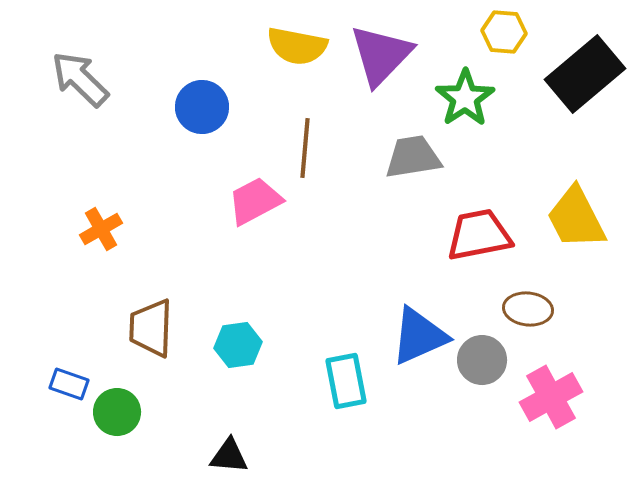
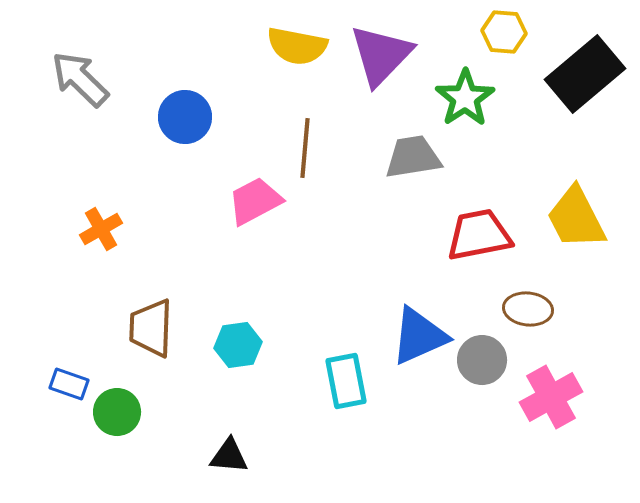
blue circle: moved 17 px left, 10 px down
